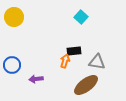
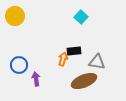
yellow circle: moved 1 px right, 1 px up
orange arrow: moved 2 px left, 2 px up
blue circle: moved 7 px right
purple arrow: rotated 88 degrees clockwise
brown ellipse: moved 2 px left, 4 px up; rotated 15 degrees clockwise
